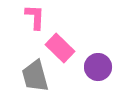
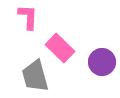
pink L-shape: moved 7 px left
purple circle: moved 4 px right, 5 px up
